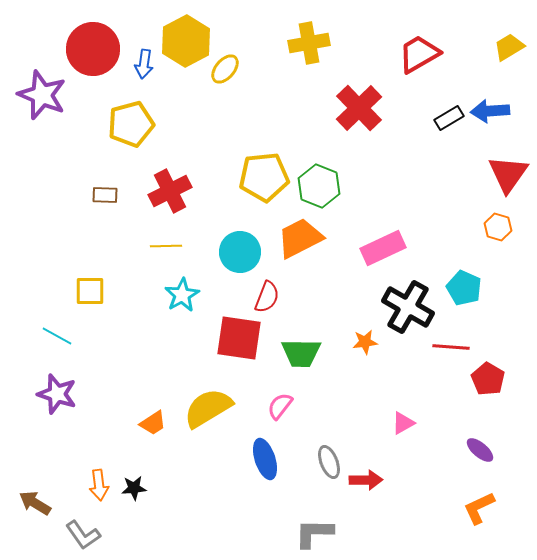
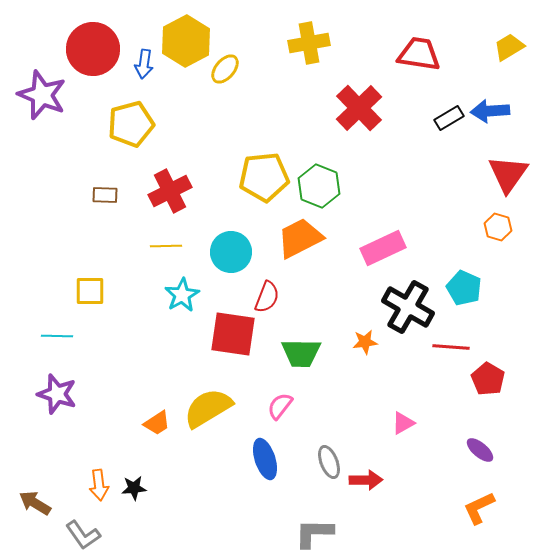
red trapezoid at (419, 54): rotated 39 degrees clockwise
cyan circle at (240, 252): moved 9 px left
cyan line at (57, 336): rotated 28 degrees counterclockwise
red square at (239, 338): moved 6 px left, 4 px up
orange trapezoid at (153, 423): moved 4 px right
